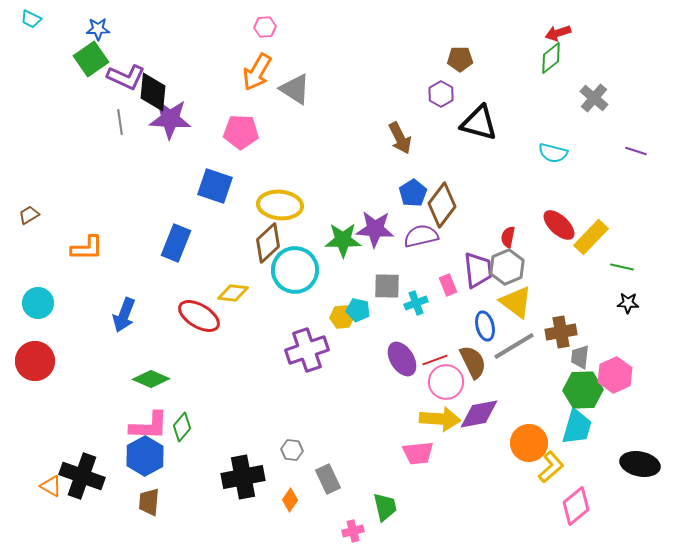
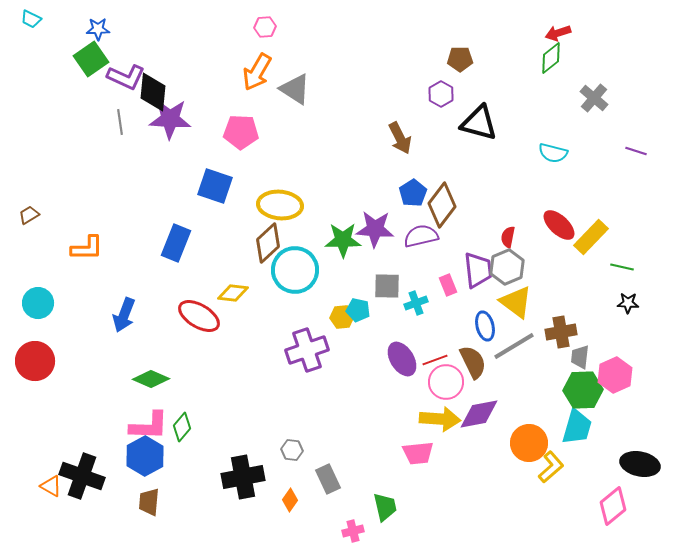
pink diamond at (576, 506): moved 37 px right
